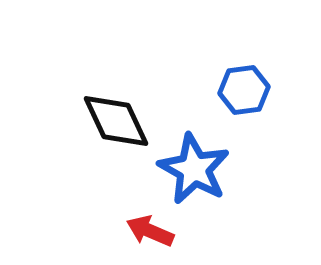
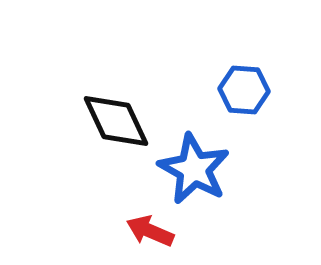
blue hexagon: rotated 12 degrees clockwise
